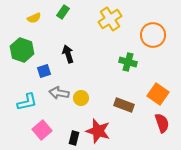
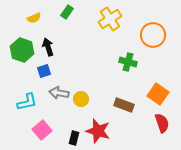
green rectangle: moved 4 px right
black arrow: moved 20 px left, 7 px up
yellow circle: moved 1 px down
